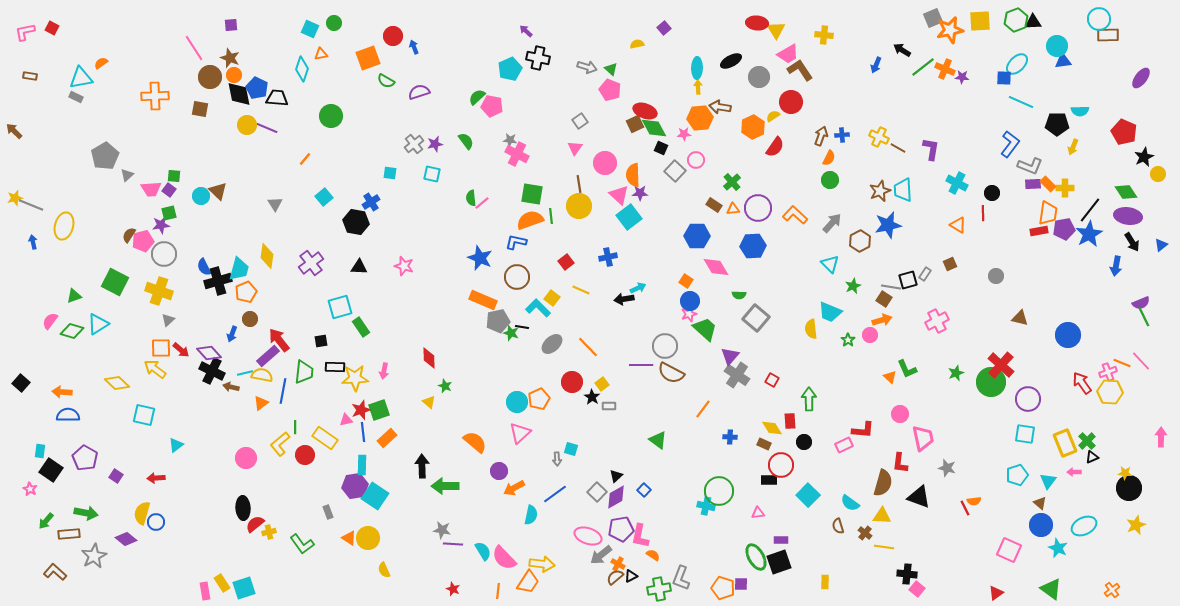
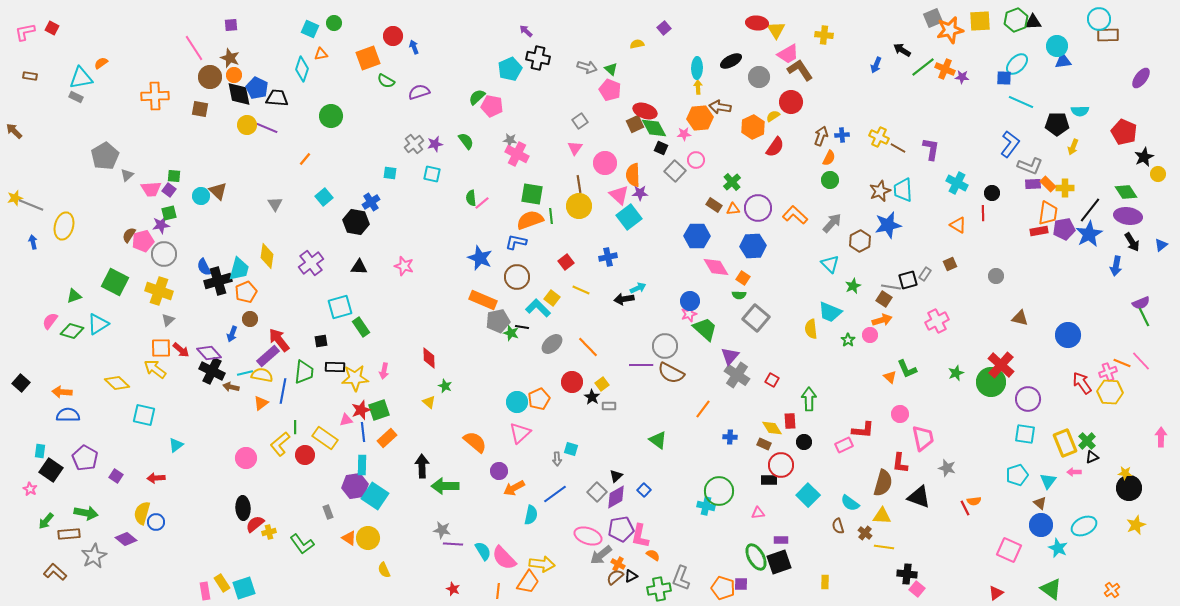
orange square at (686, 281): moved 57 px right, 3 px up
